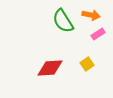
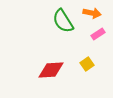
orange arrow: moved 1 px right, 2 px up
red diamond: moved 1 px right, 2 px down
